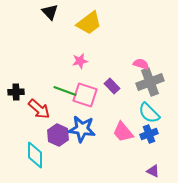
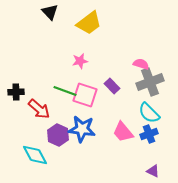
cyan diamond: rotated 28 degrees counterclockwise
